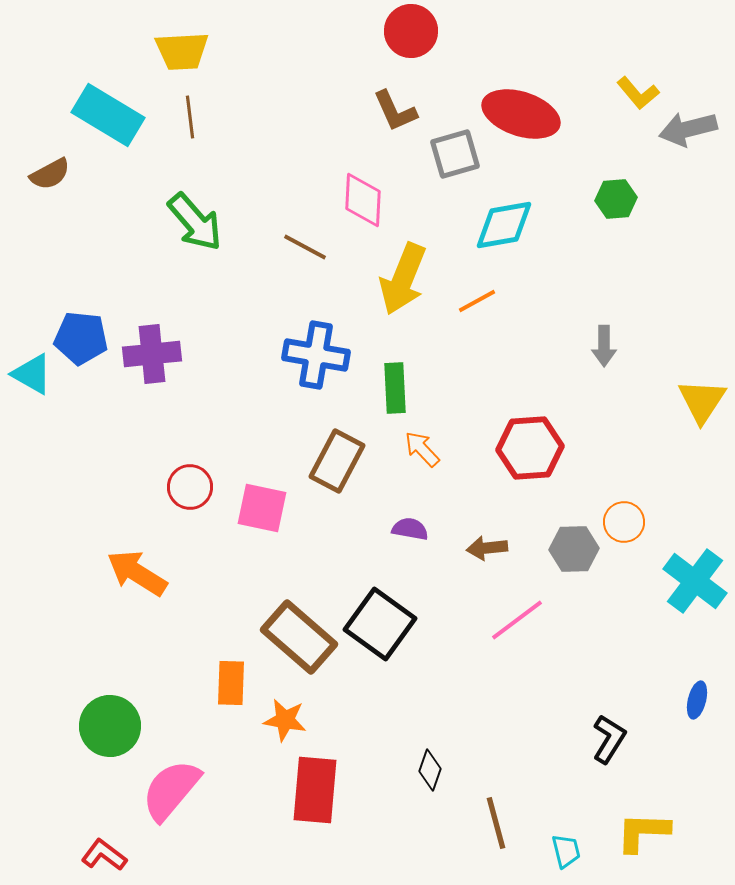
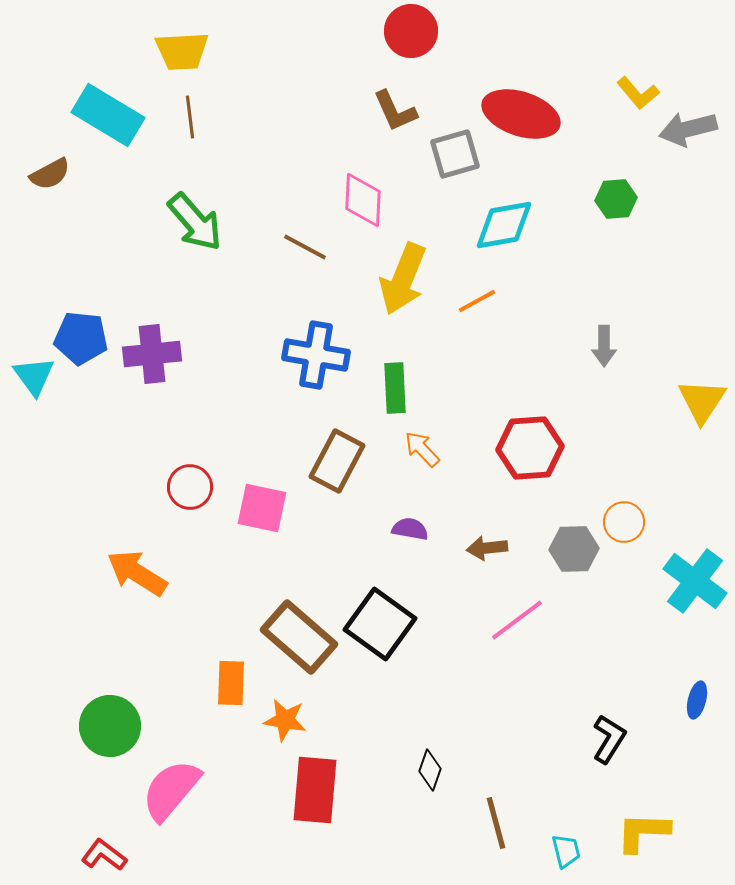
cyan triangle at (32, 374): moved 2 px right, 2 px down; rotated 24 degrees clockwise
